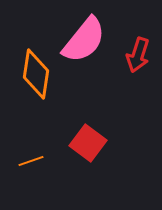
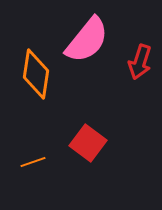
pink semicircle: moved 3 px right
red arrow: moved 2 px right, 7 px down
orange line: moved 2 px right, 1 px down
